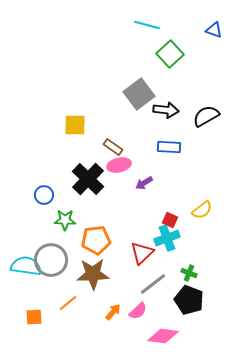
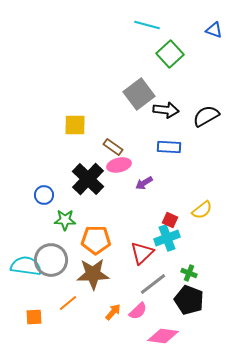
orange pentagon: rotated 8 degrees clockwise
